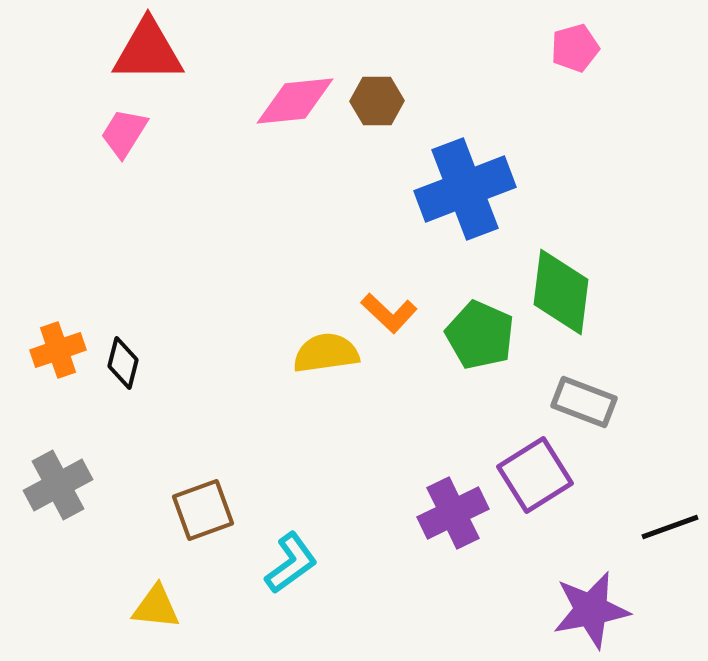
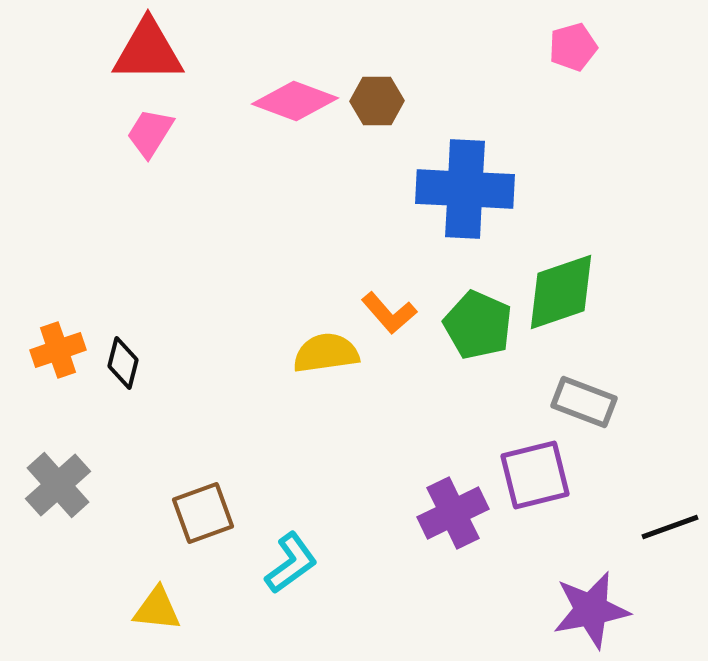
pink pentagon: moved 2 px left, 1 px up
pink diamond: rotated 26 degrees clockwise
pink trapezoid: moved 26 px right
blue cross: rotated 24 degrees clockwise
green diamond: rotated 64 degrees clockwise
orange L-shape: rotated 6 degrees clockwise
green pentagon: moved 2 px left, 10 px up
purple square: rotated 18 degrees clockwise
gray cross: rotated 14 degrees counterclockwise
brown square: moved 3 px down
yellow triangle: moved 1 px right, 2 px down
